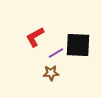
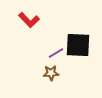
red L-shape: moved 6 px left, 17 px up; rotated 105 degrees counterclockwise
